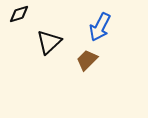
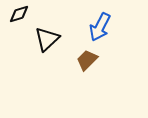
black triangle: moved 2 px left, 3 px up
